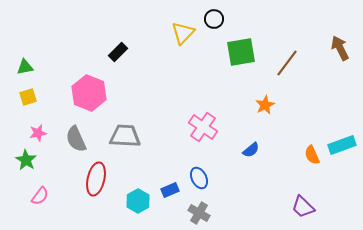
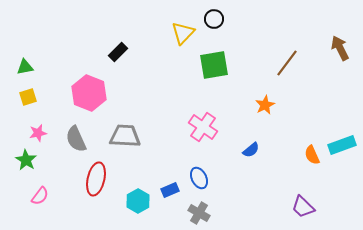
green square: moved 27 px left, 13 px down
